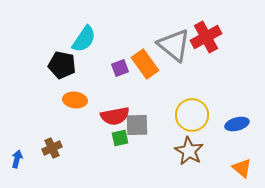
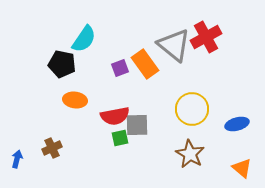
black pentagon: moved 1 px up
yellow circle: moved 6 px up
brown star: moved 1 px right, 3 px down
